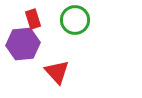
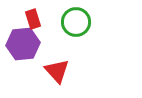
green circle: moved 1 px right, 2 px down
red triangle: moved 1 px up
